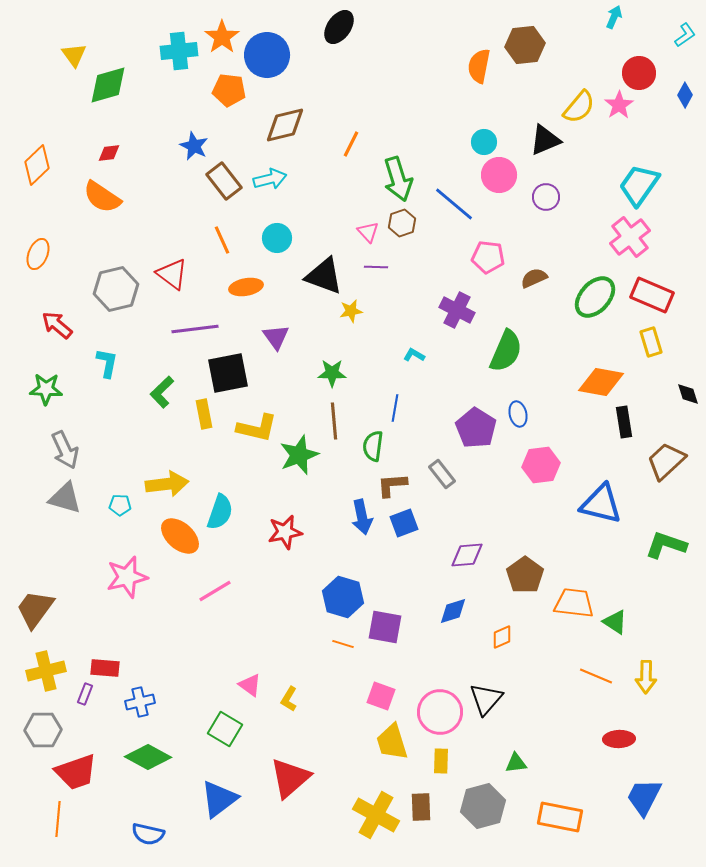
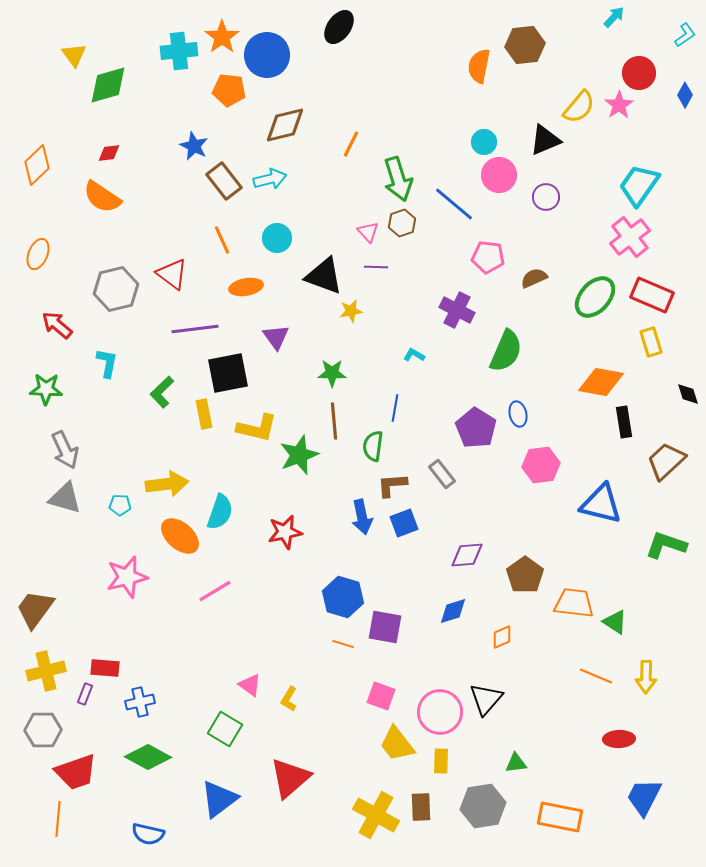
cyan arrow at (614, 17): rotated 20 degrees clockwise
yellow trapezoid at (392, 742): moved 5 px right, 2 px down; rotated 21 degrees counterclockwise
gray hexagon at (483, 806): rotated 6 degrees clockwise
